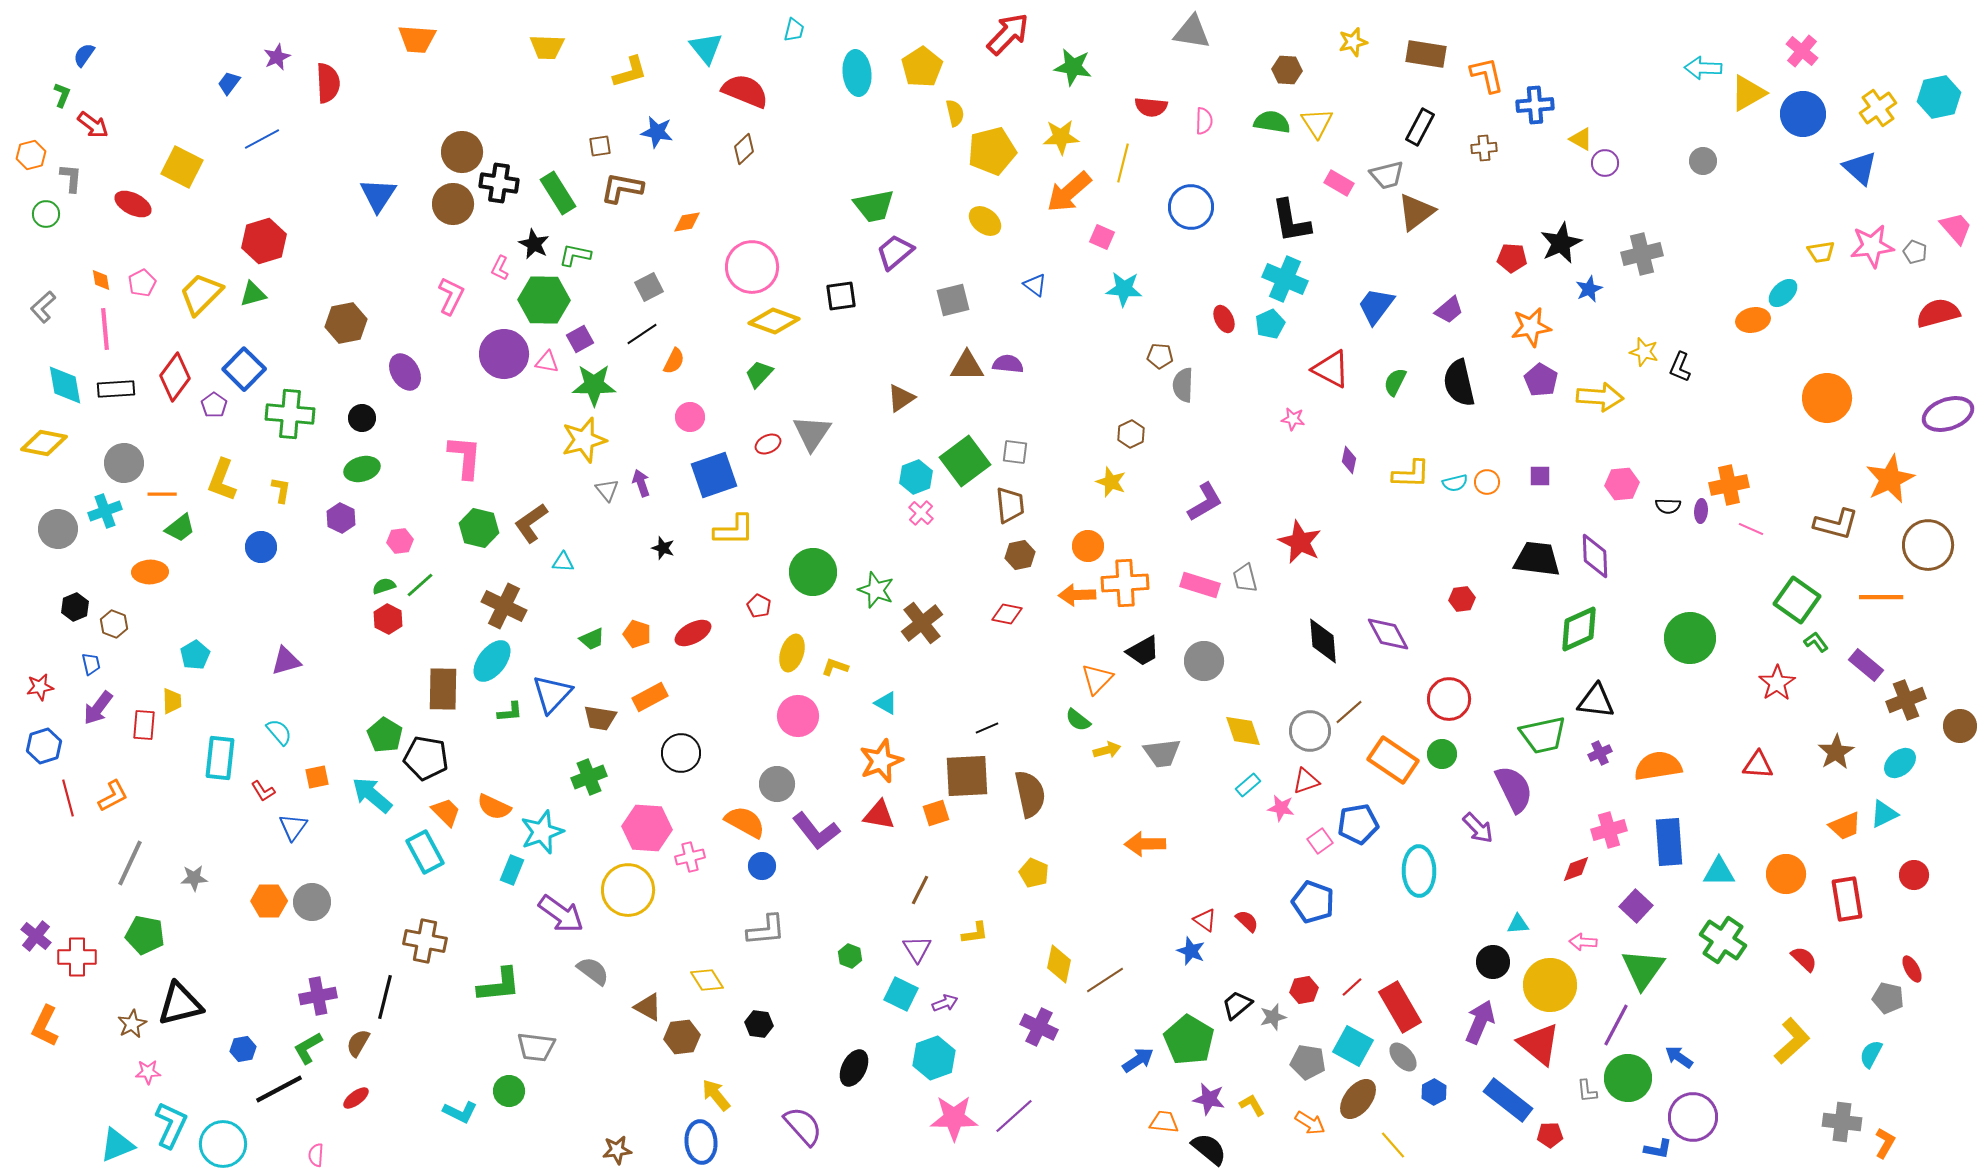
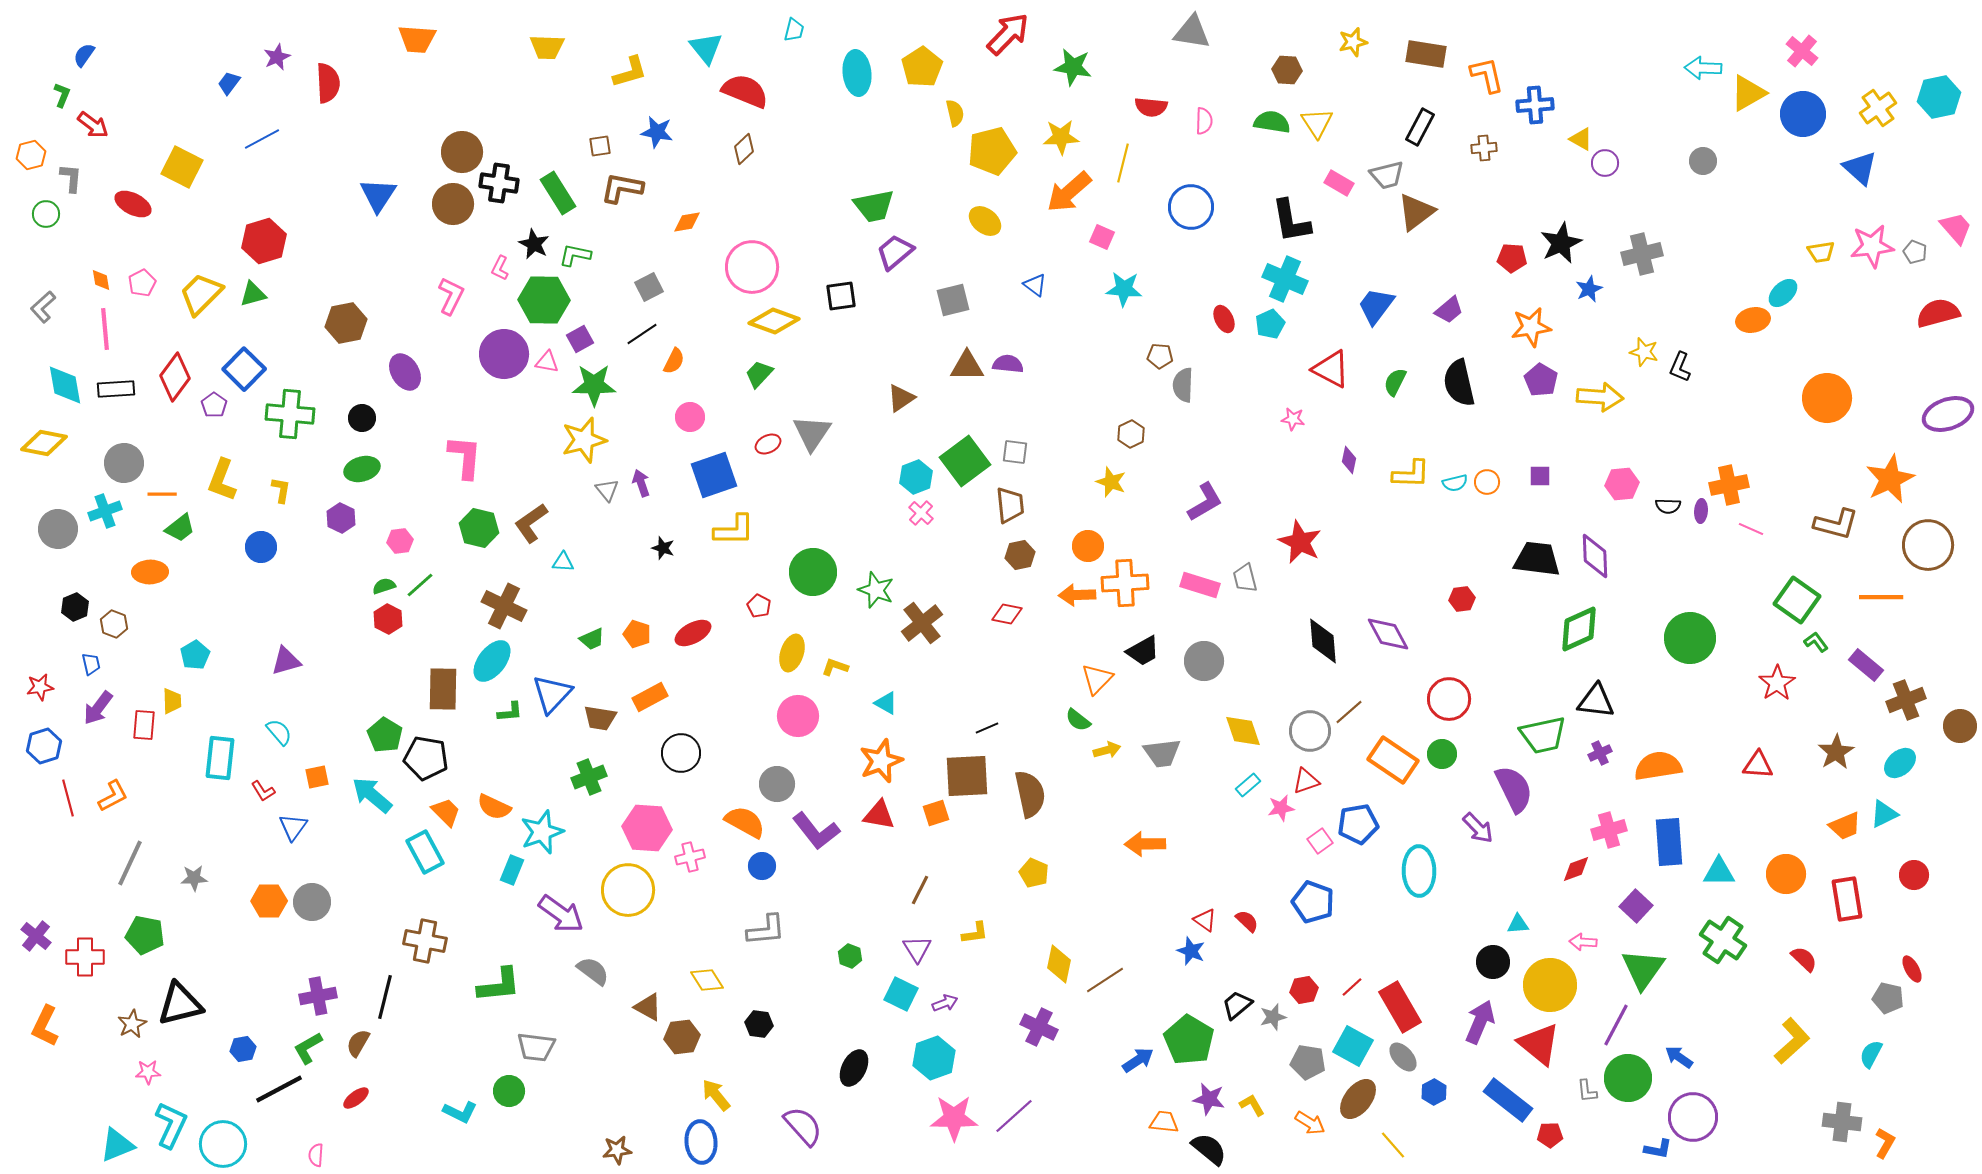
pink star at (1281, 808): rotated 20 degrees counterclockwise
red cross at (77, 957): moved 8 px right
